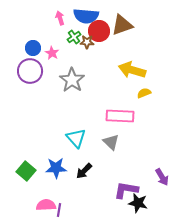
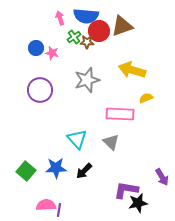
brown triangle: moved 1 px down
blue circle: moved 3 px right
pink star: rotated 16 degrees counterclockwise
purple circle: moved 10 px right, 19 px down
gray star: moved 15 px right; rotated 20 degrees clockwise
yellow semicircle: moved 2 px right, 5 px down
pink rectangle: moved 2 px up
cyan triangle: moved 1 px right, 1 px down
black star: rotated 24 degrees counterclockwise
